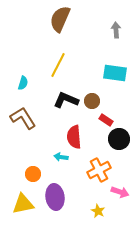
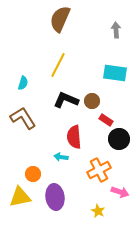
yellow triangle: moved 3 px left, 7 px up
